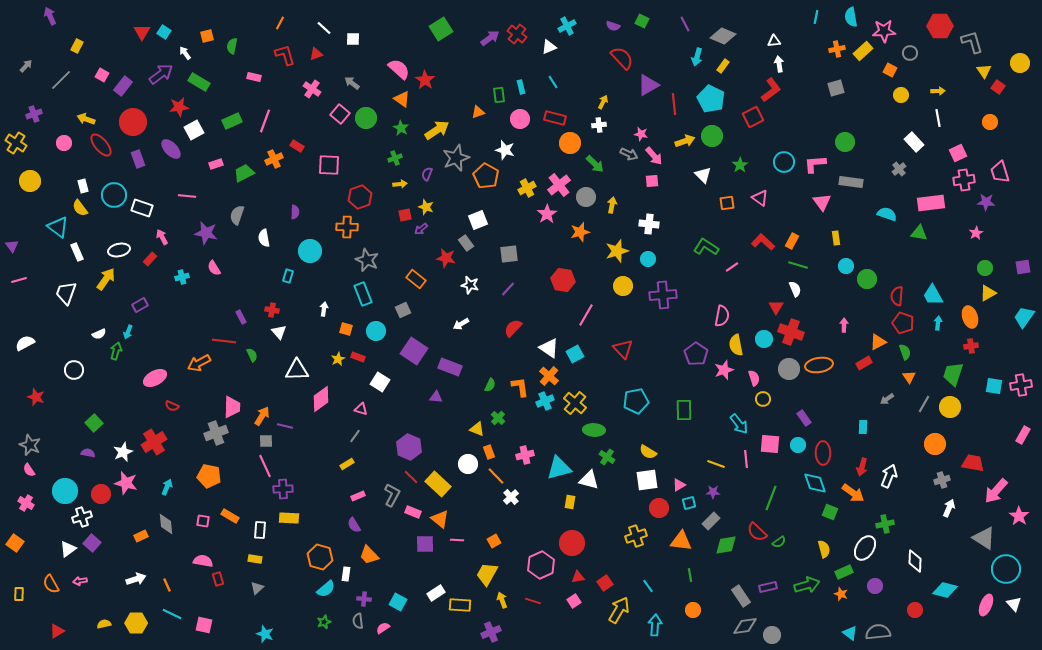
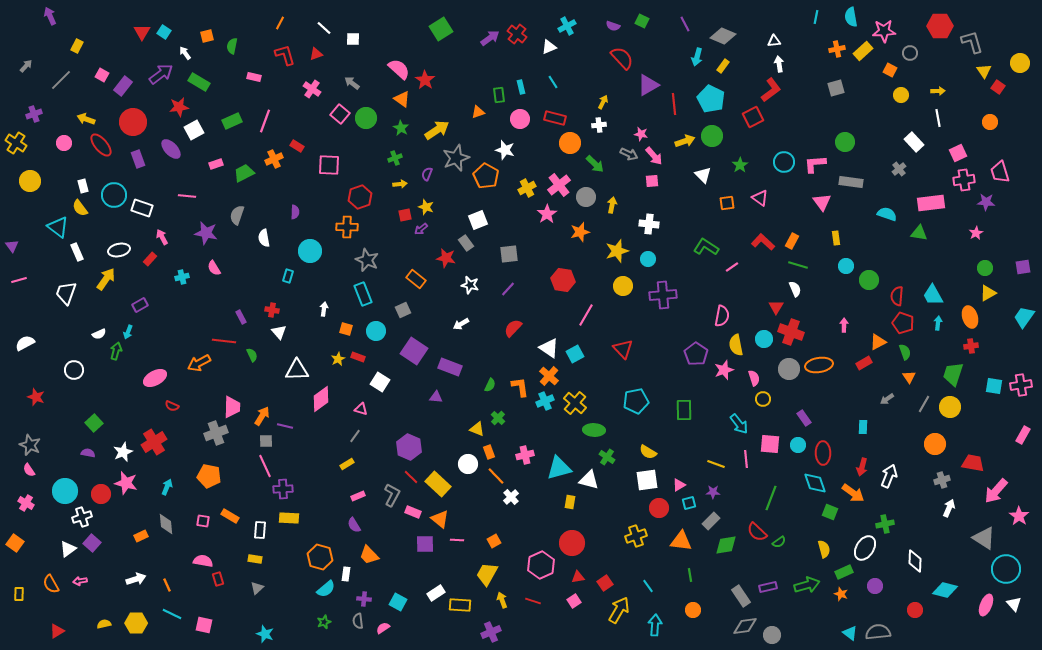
green circle at (867, 279): moved 2 px right, 1 px down
